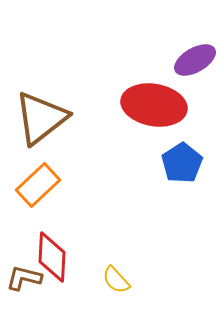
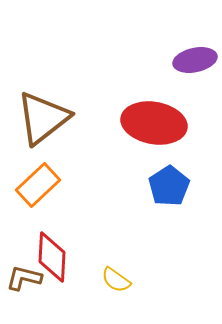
purple ellipse: rotated 18 degrees clockwise
red ellipse: moved 18 px down
brown triangle: moved 2 px right
blue pentagon: moved 13 px left, 23 px down
yellow semicircle: rotated 12 degrees counterclockwise
